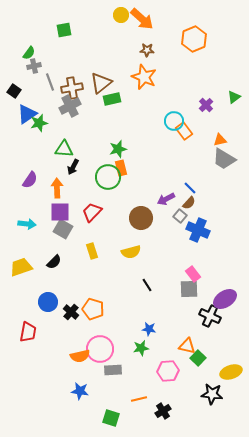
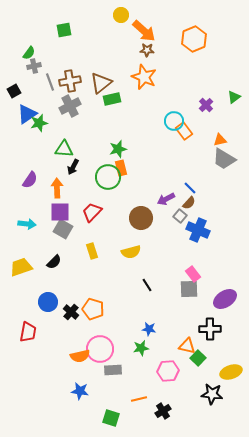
orange arrow at (142, 19): moved 2 px right, 12 px down
brown cross at (72, 88): moved 2 px left, 7 px up
black square at (14, 91): rotated 24 degrees clockwise
black cross at (210, 316): moved 13 px down; rotated 25 degrees counterclockwise
